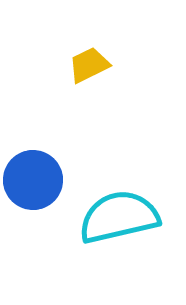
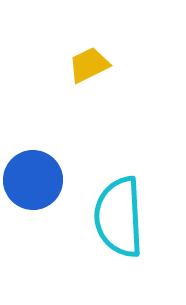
cyan semicircle: rotated 80 degrees counterclockwise
